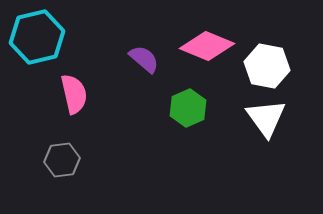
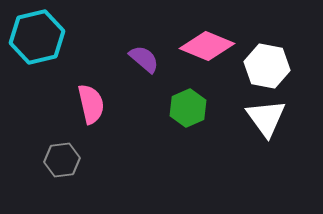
pink semicircle: moved 17 px right, 10 px down
